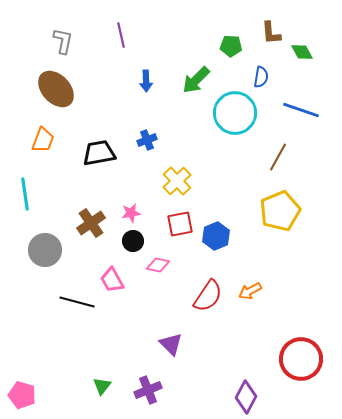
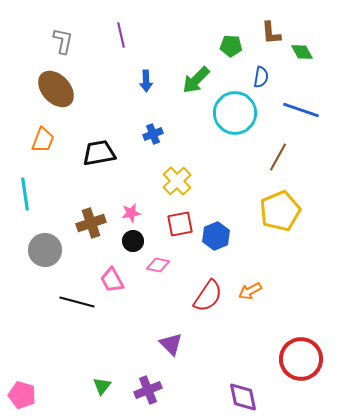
blue cross: moved 6 px right, 6 px up
brown cross: rotated 16 degrees clockwise
purple diamond: moved 3 px left; rotated 40 degrees counterclockwise
